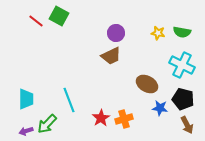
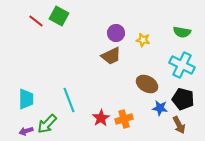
yellow star: moved 15 px left, 7 px down
brown arrow: moved 8 px left
